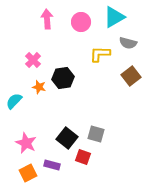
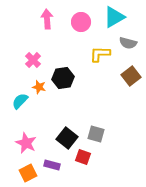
cyan semicircle: moved 6 px right
